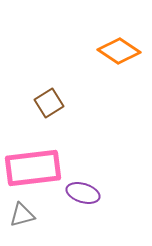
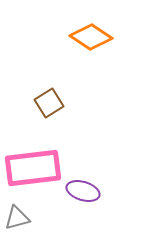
orange diamond: moved 28 px left, 14 px up
purple ellipse: moved 2 px up
gray triangle: moved 5 px left, 3 px down
